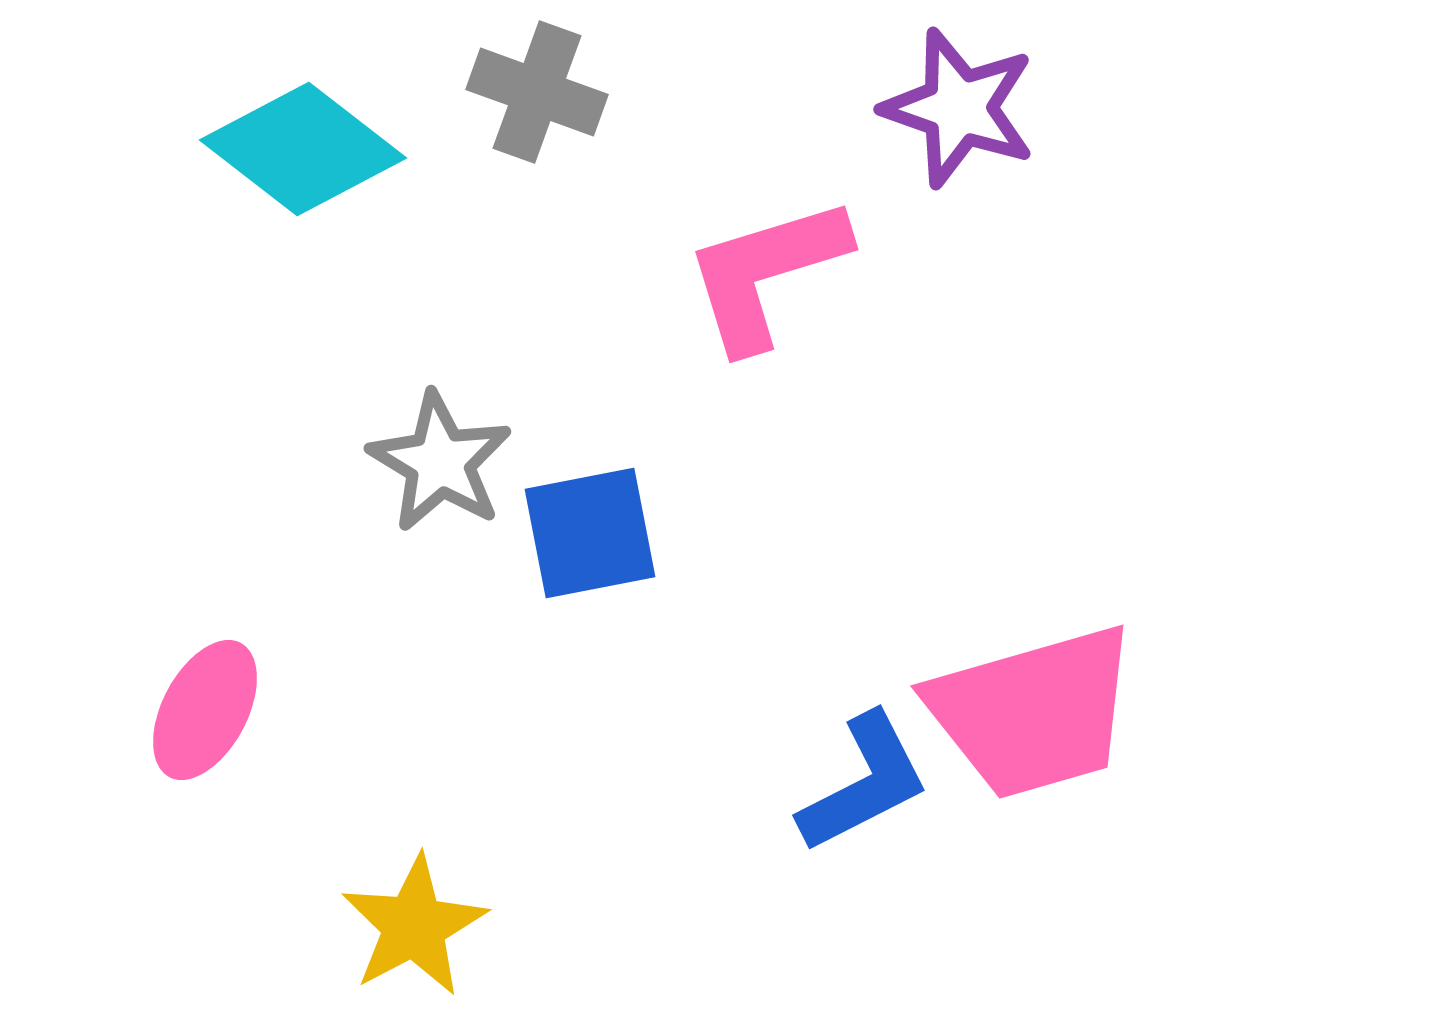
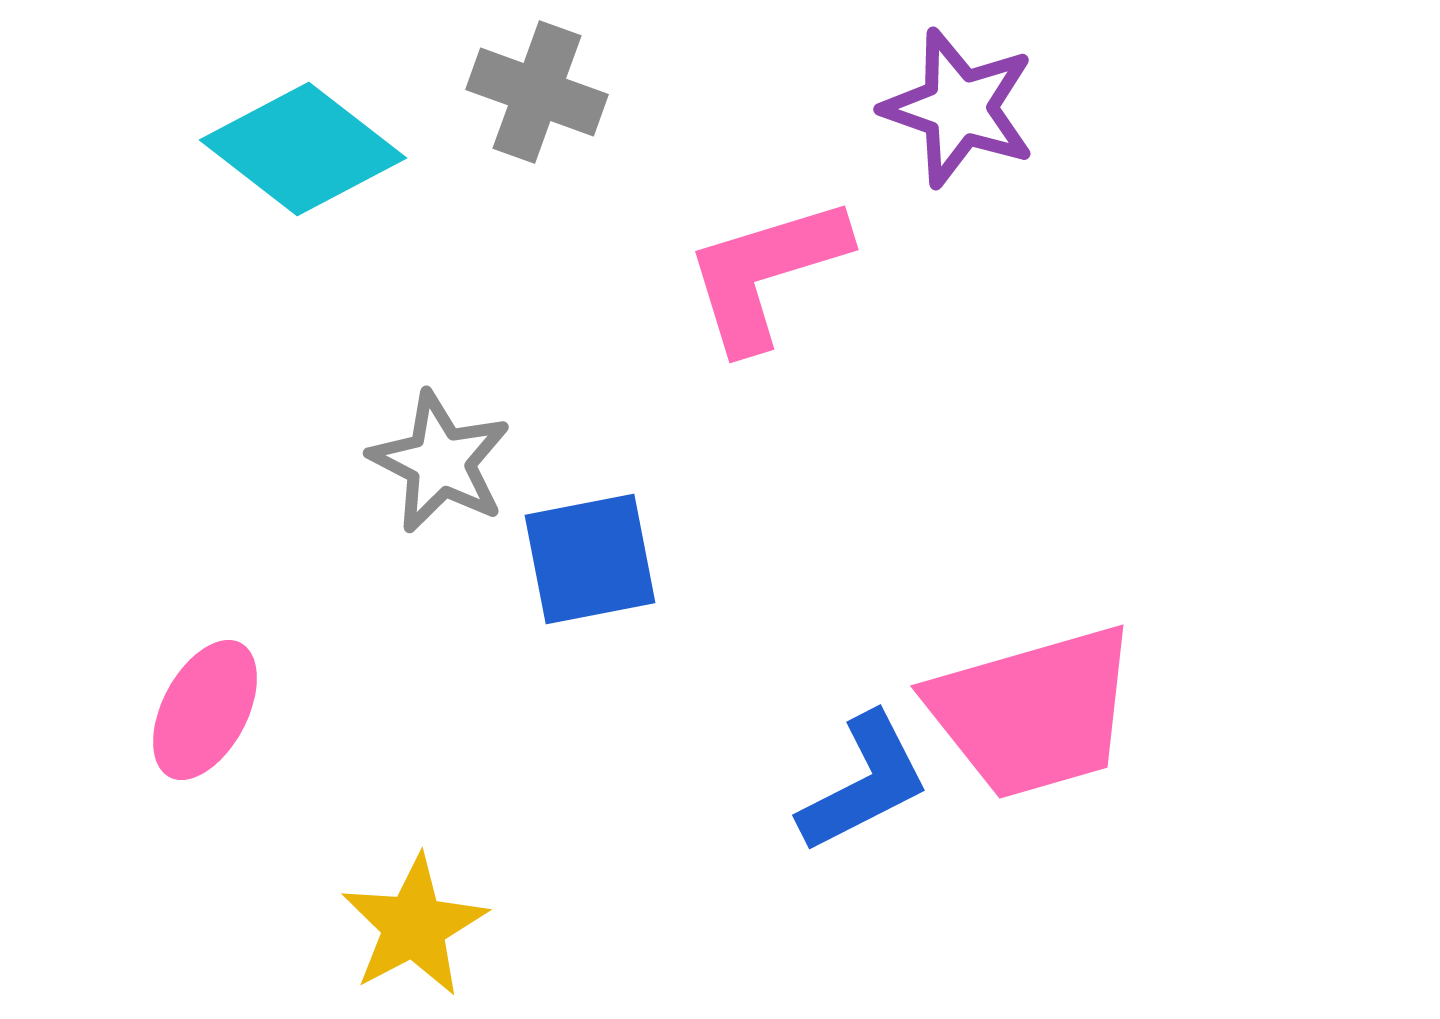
gray star: rotated 4 degrees counterclockwise
blue square: moved 26 px down
